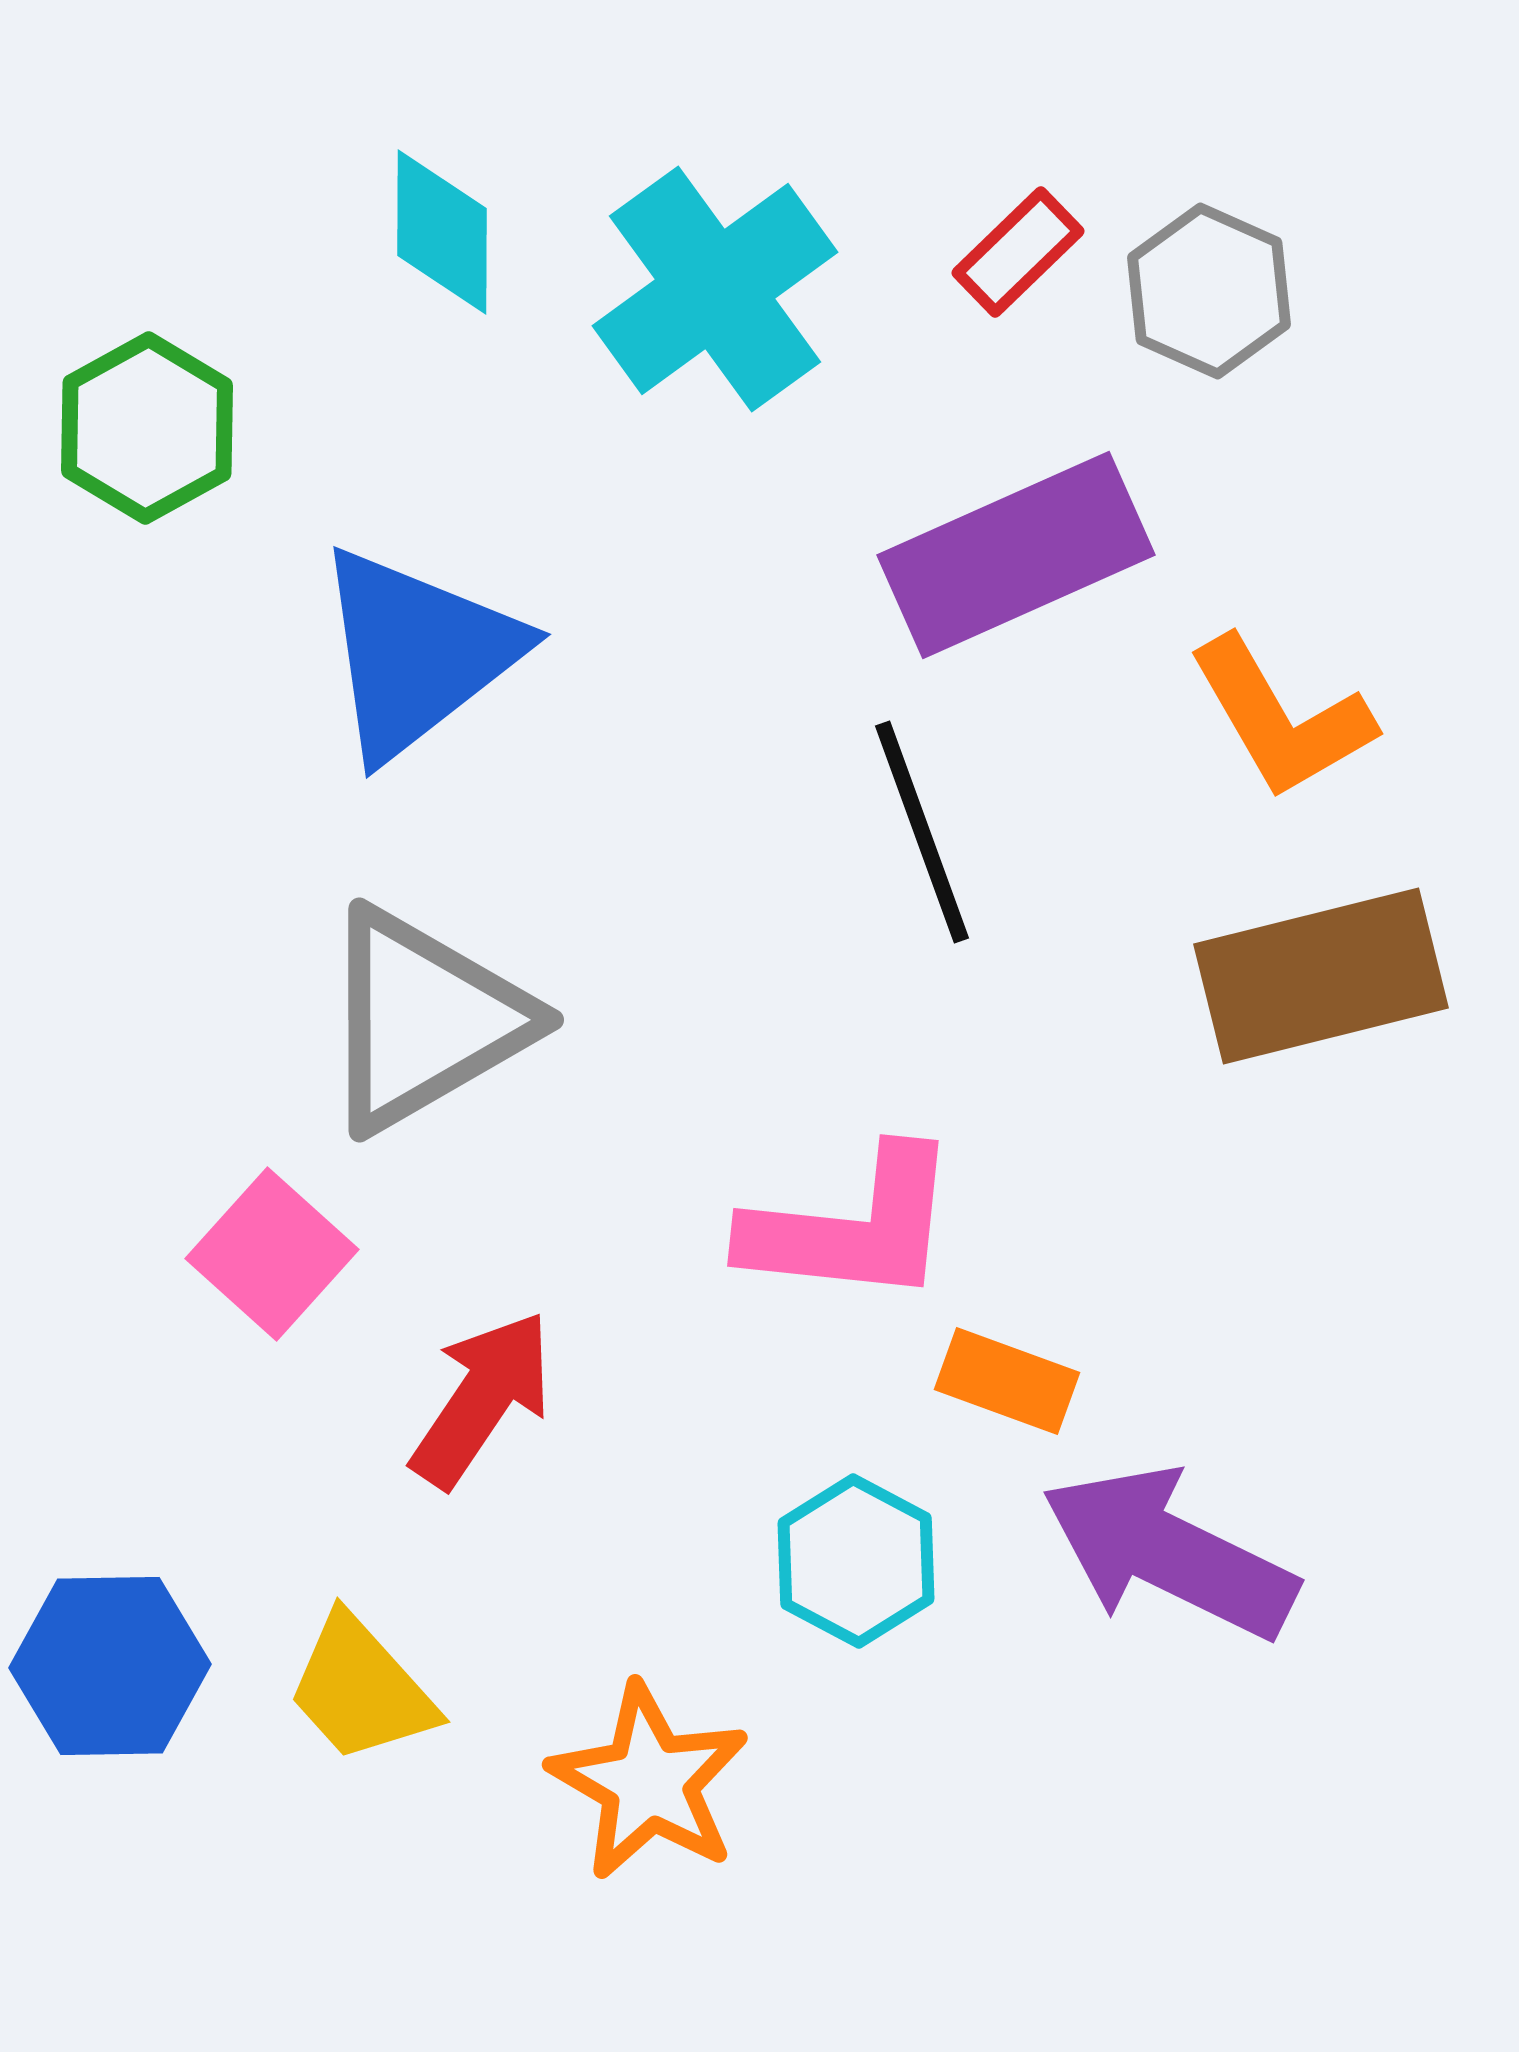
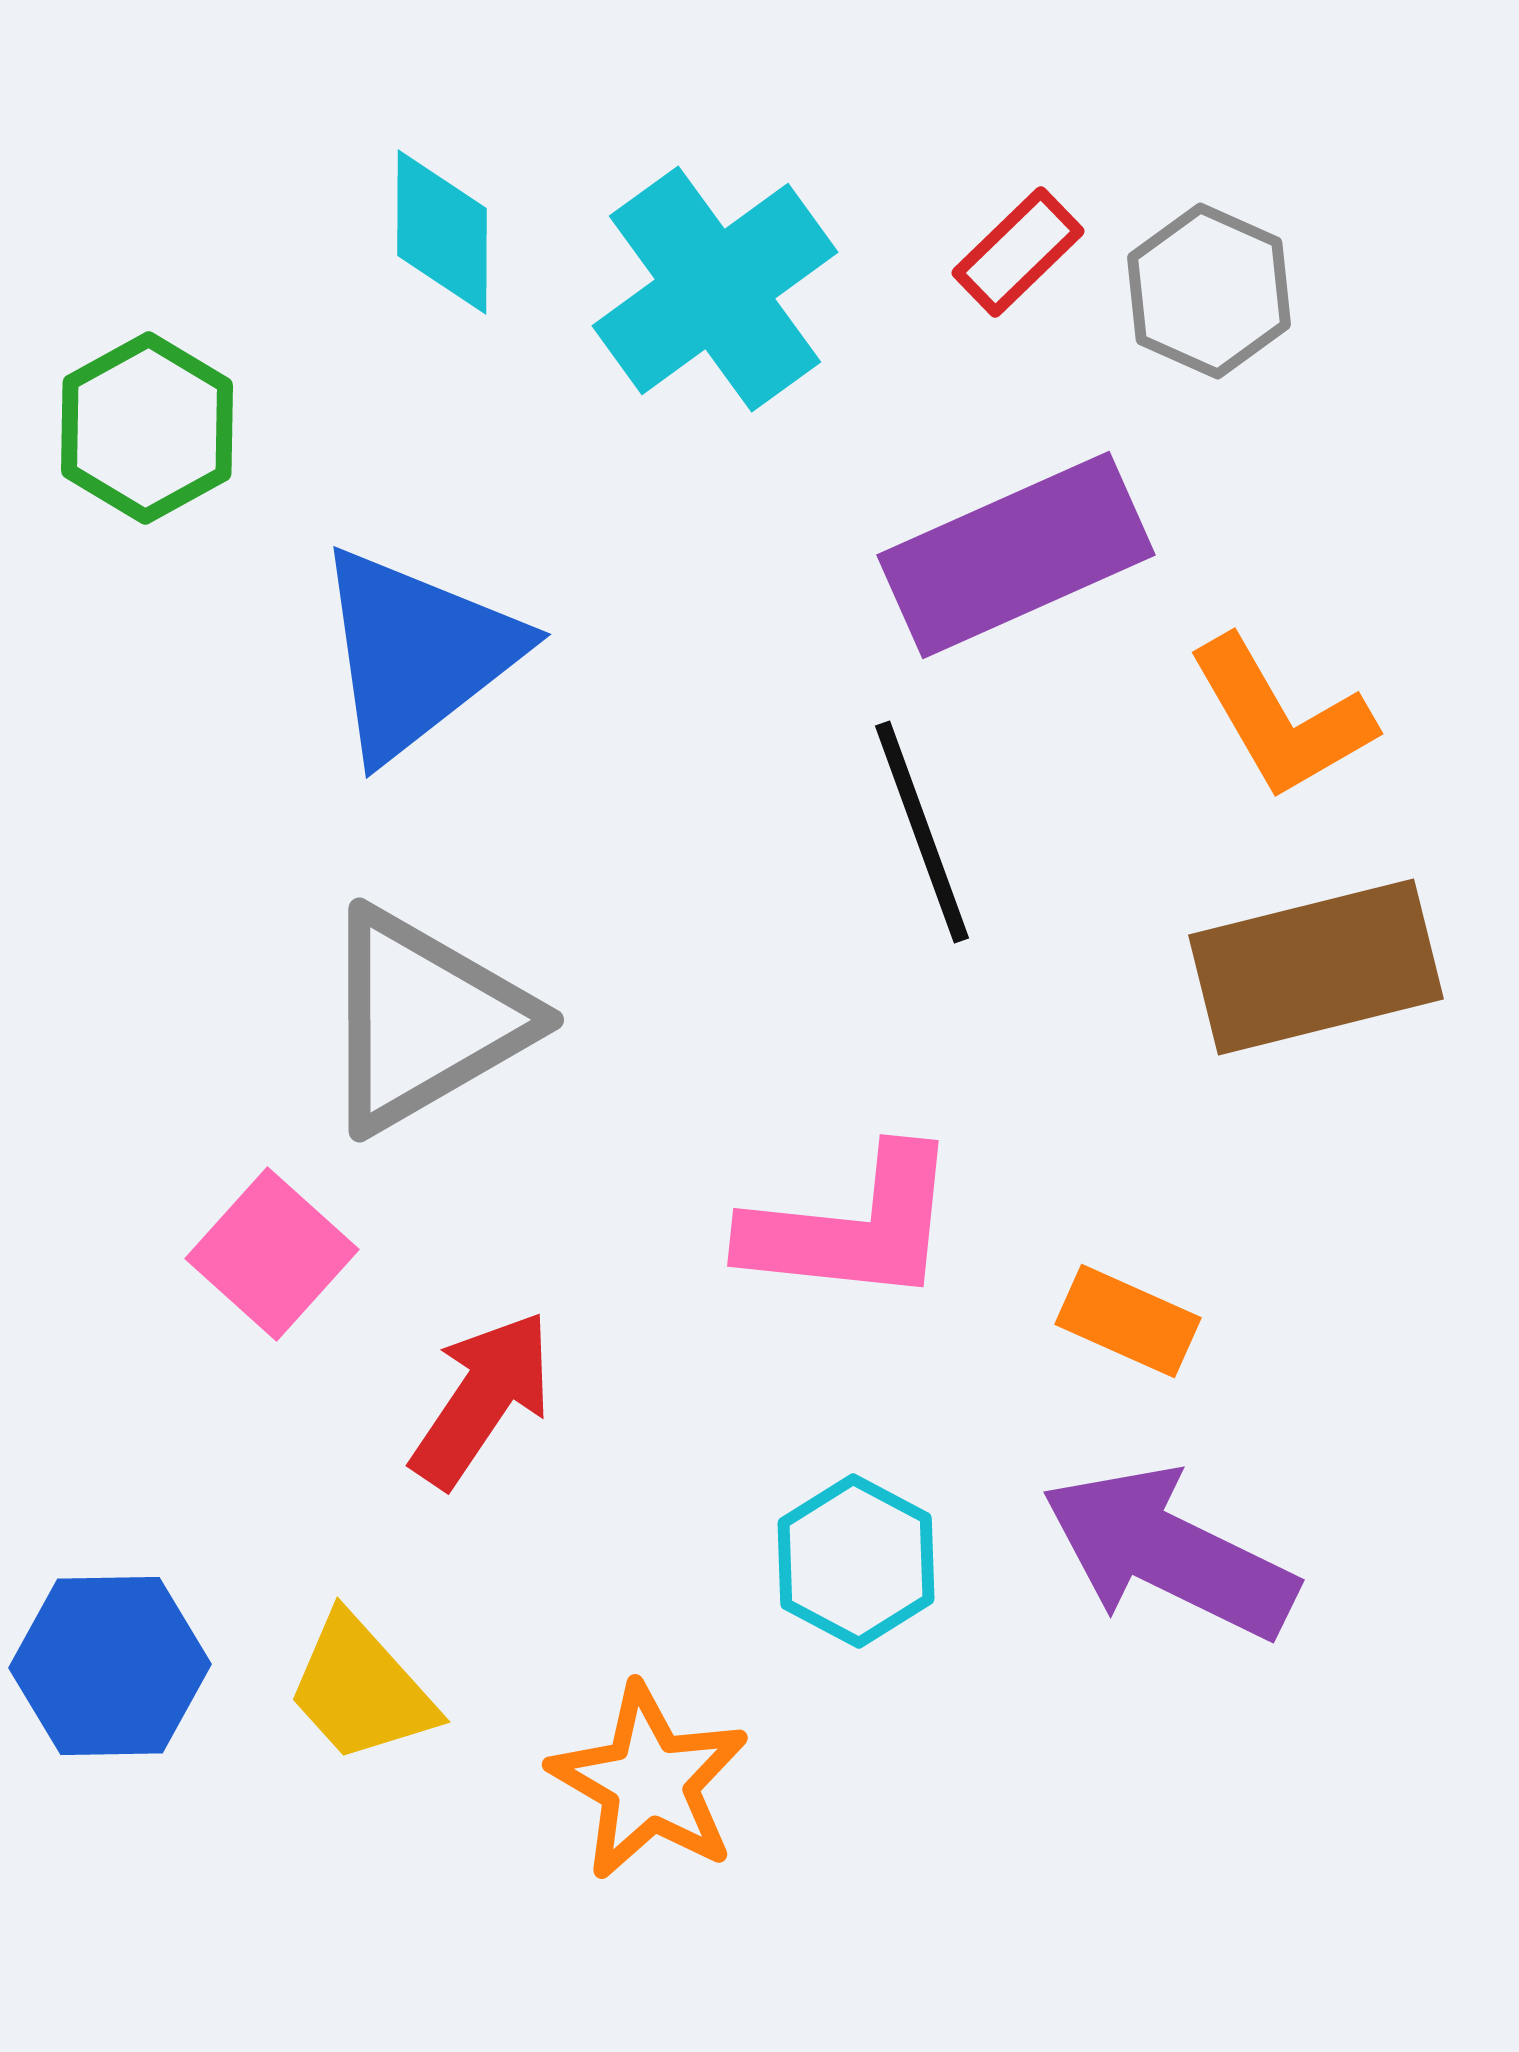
brown rectangle: moved 5 px left, 9 px up
orange rectangle: moved 121 px right, 60 px up; rotated 4 degrees clockwise
